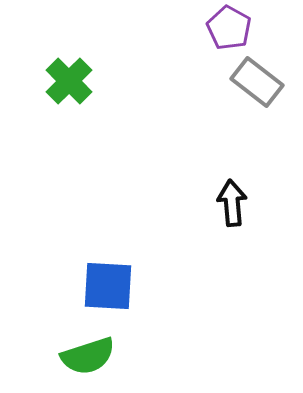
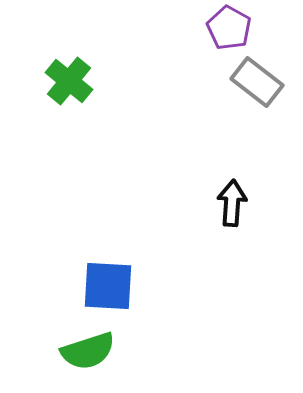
green cross: rotated 6 degrees counterclockwise
black arrow: rotated 9 degrees clockwise
green semicircle: moved 5 px up
